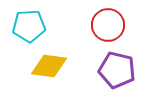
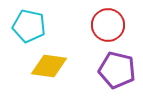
cyan pentagon: rotated 16 degrees clockwise
